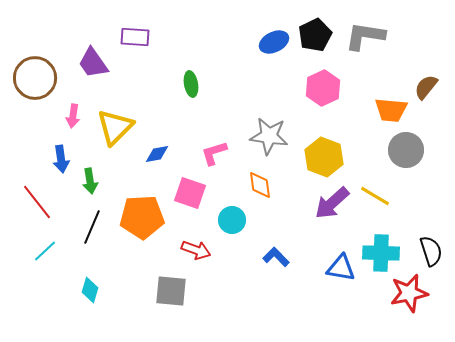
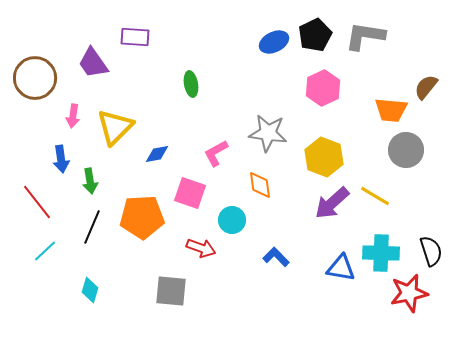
gray star: moved 1 px left, 3 px up
pink L-shape: moved 2 px right; rotated 12 degrees counterclockwise
red arrow: moved 5 px right, 2 px up
